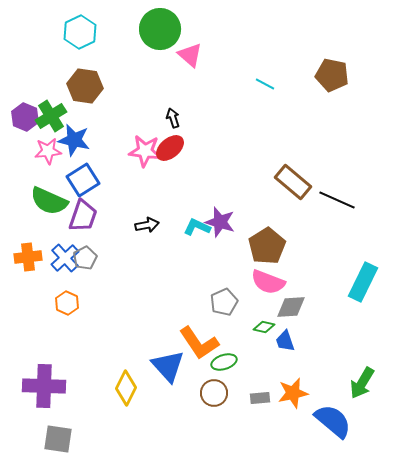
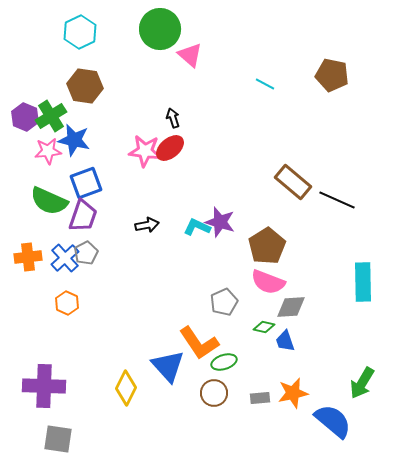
blue square at (83, 180): moved 3 px right, 3 px down; rotated 12 degrees clockwise
gray pentagon at (85, 258): moved 1 px right, 5 px up
cyan rectangle at (363, 282): rotated 27 degrees counterclockwise
